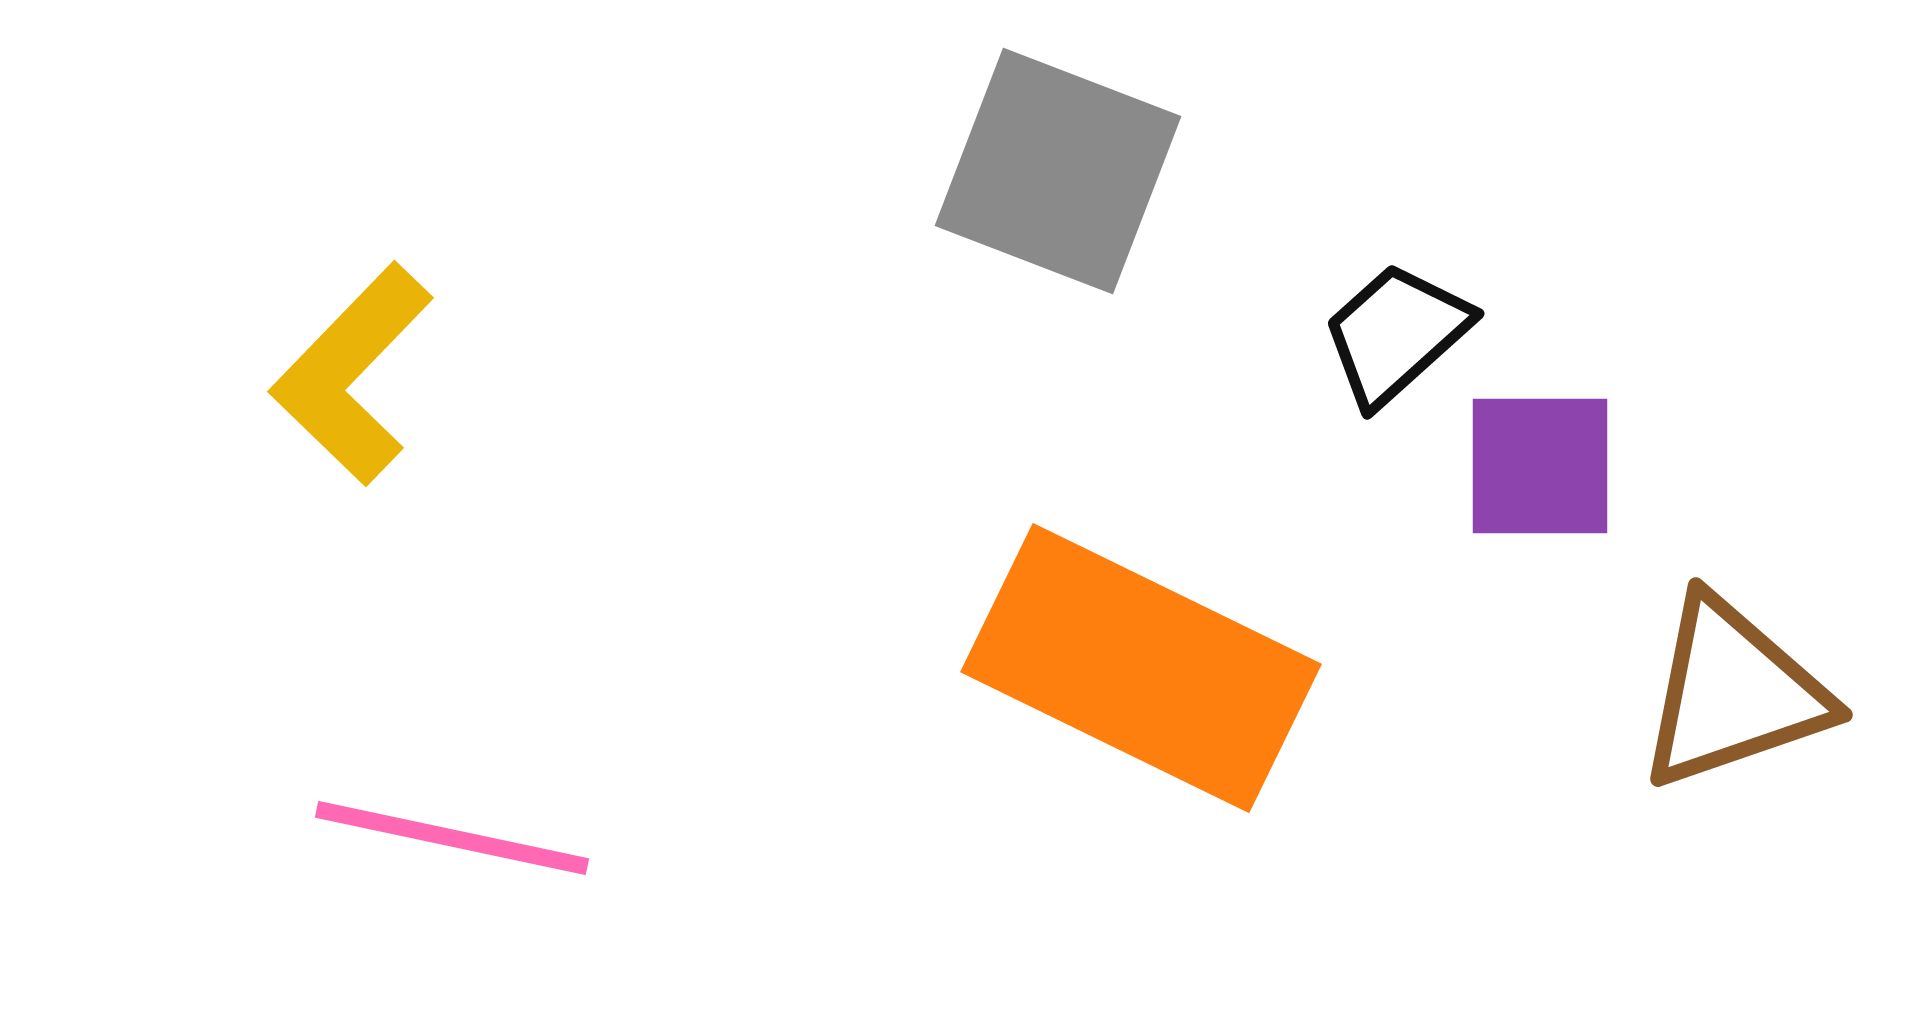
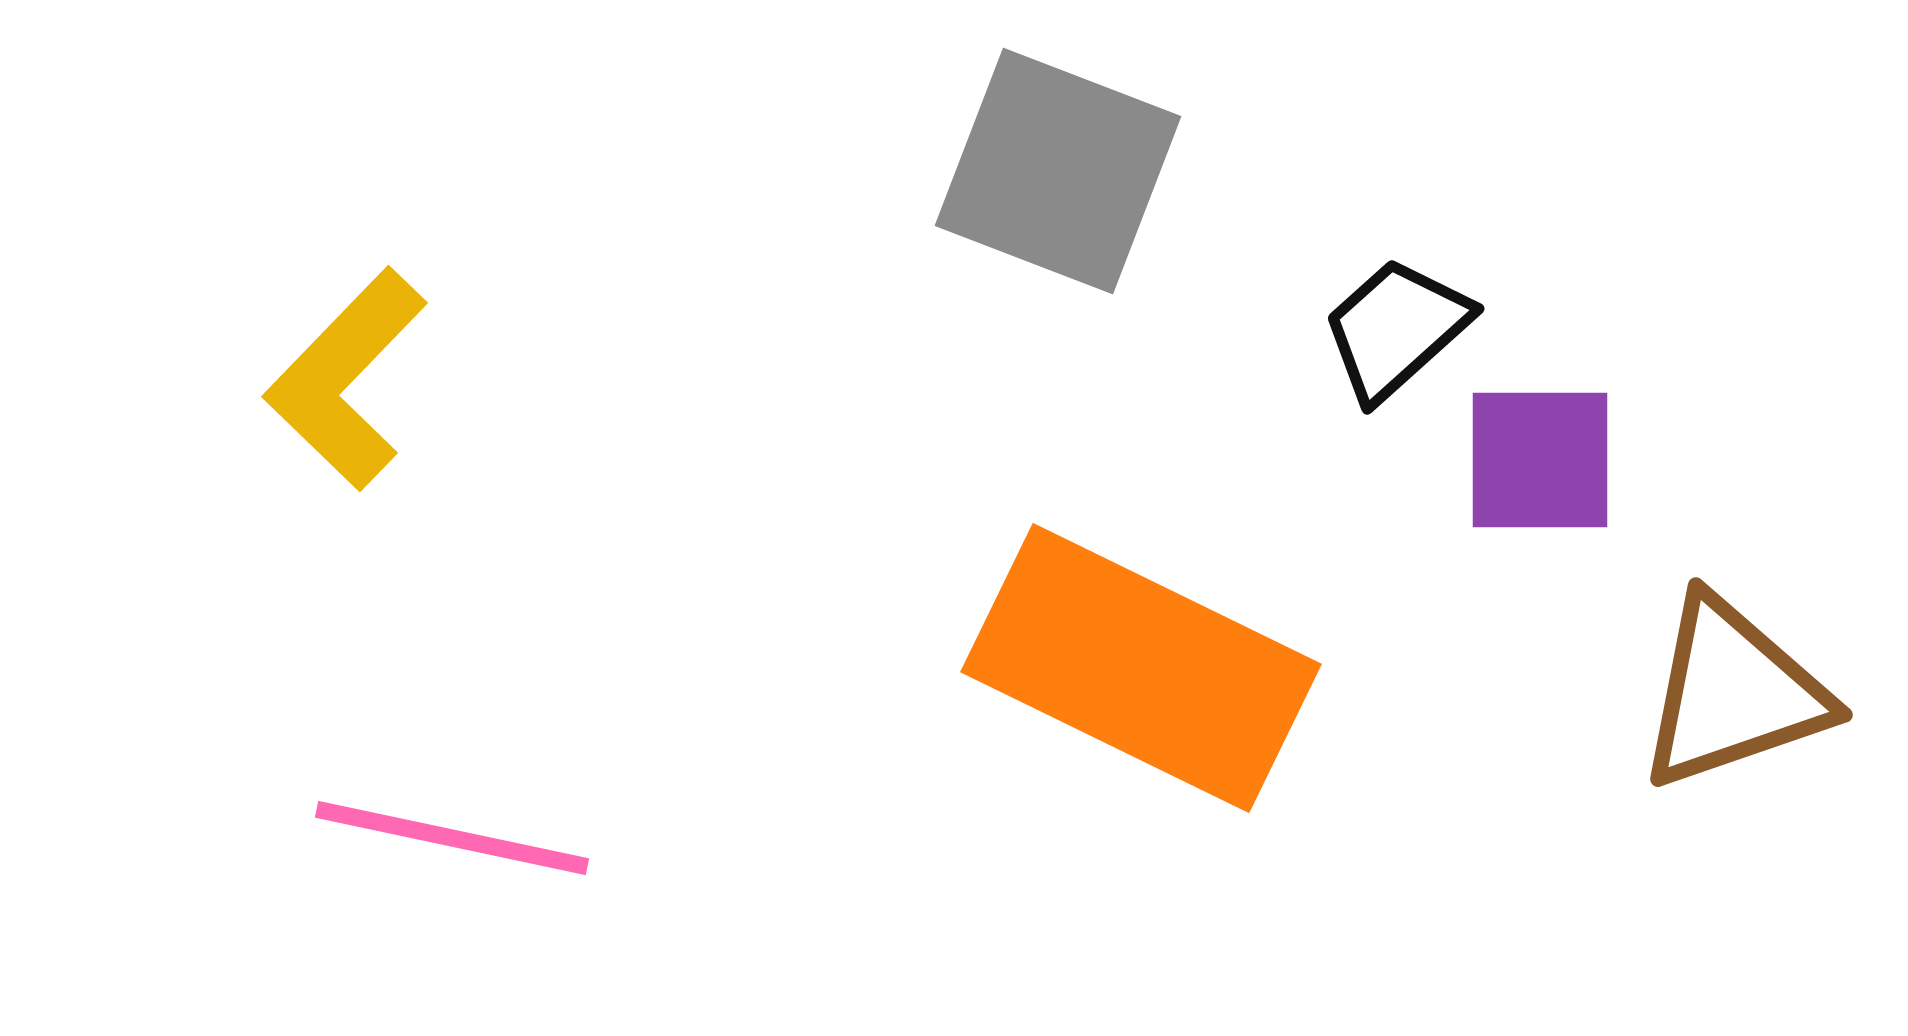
black trapezoid: moved 5 px up
yellow L-shape: moved 6 px left, 5 px down
purple square: moved 6 px up
